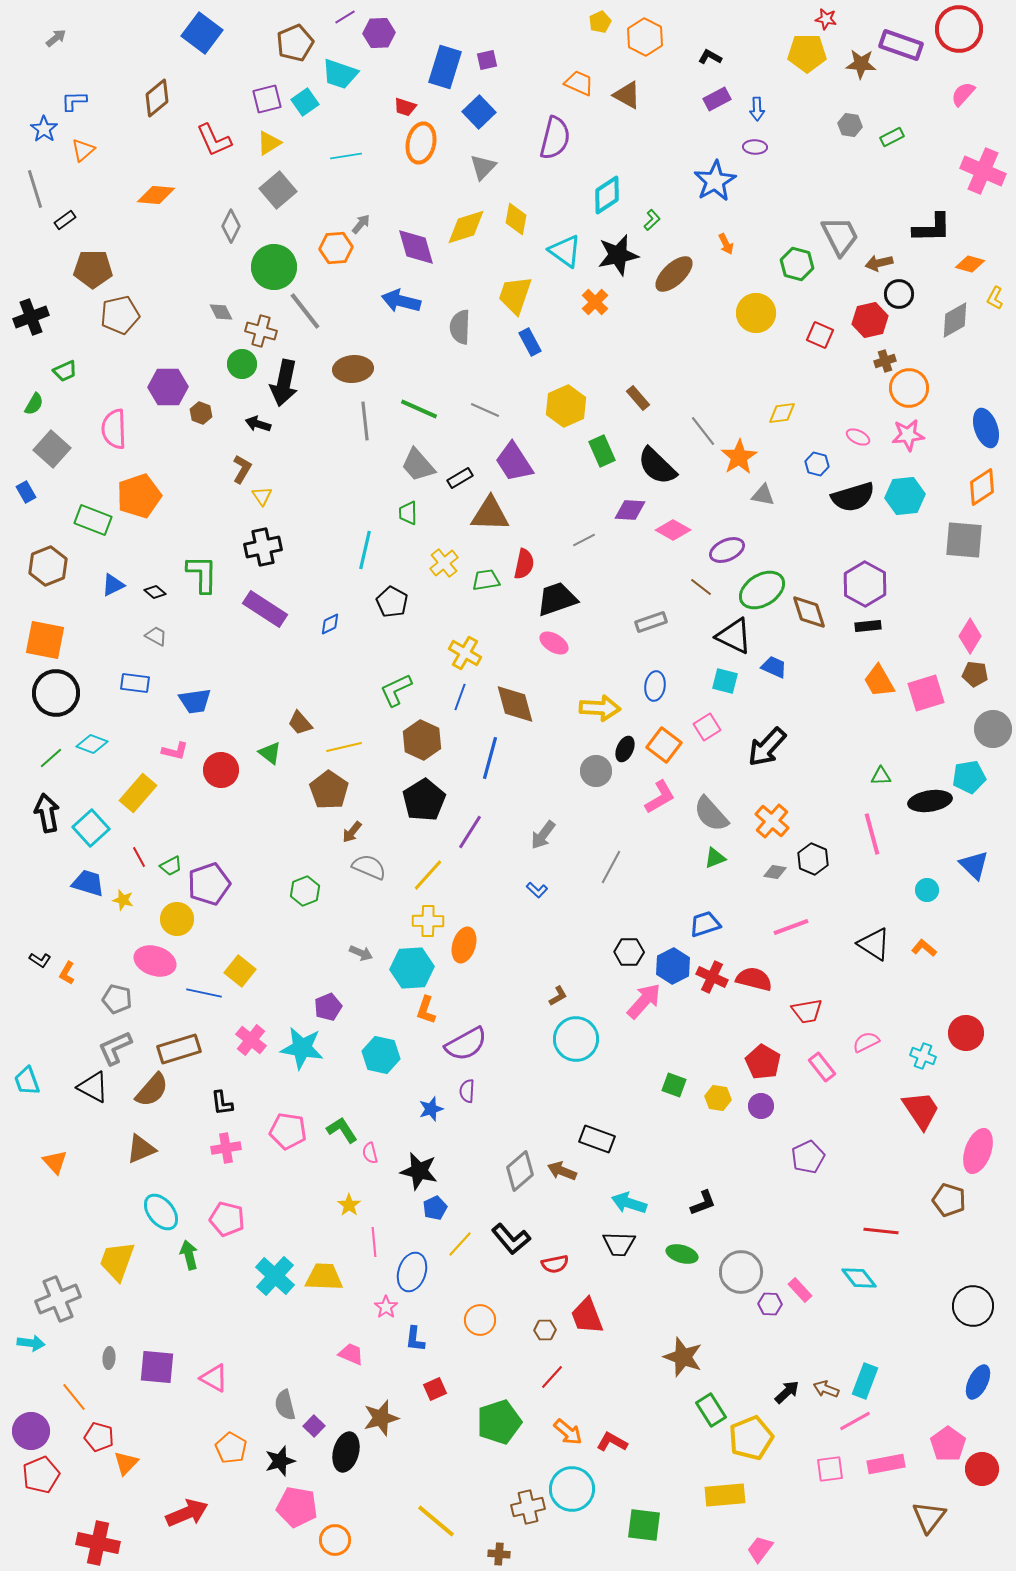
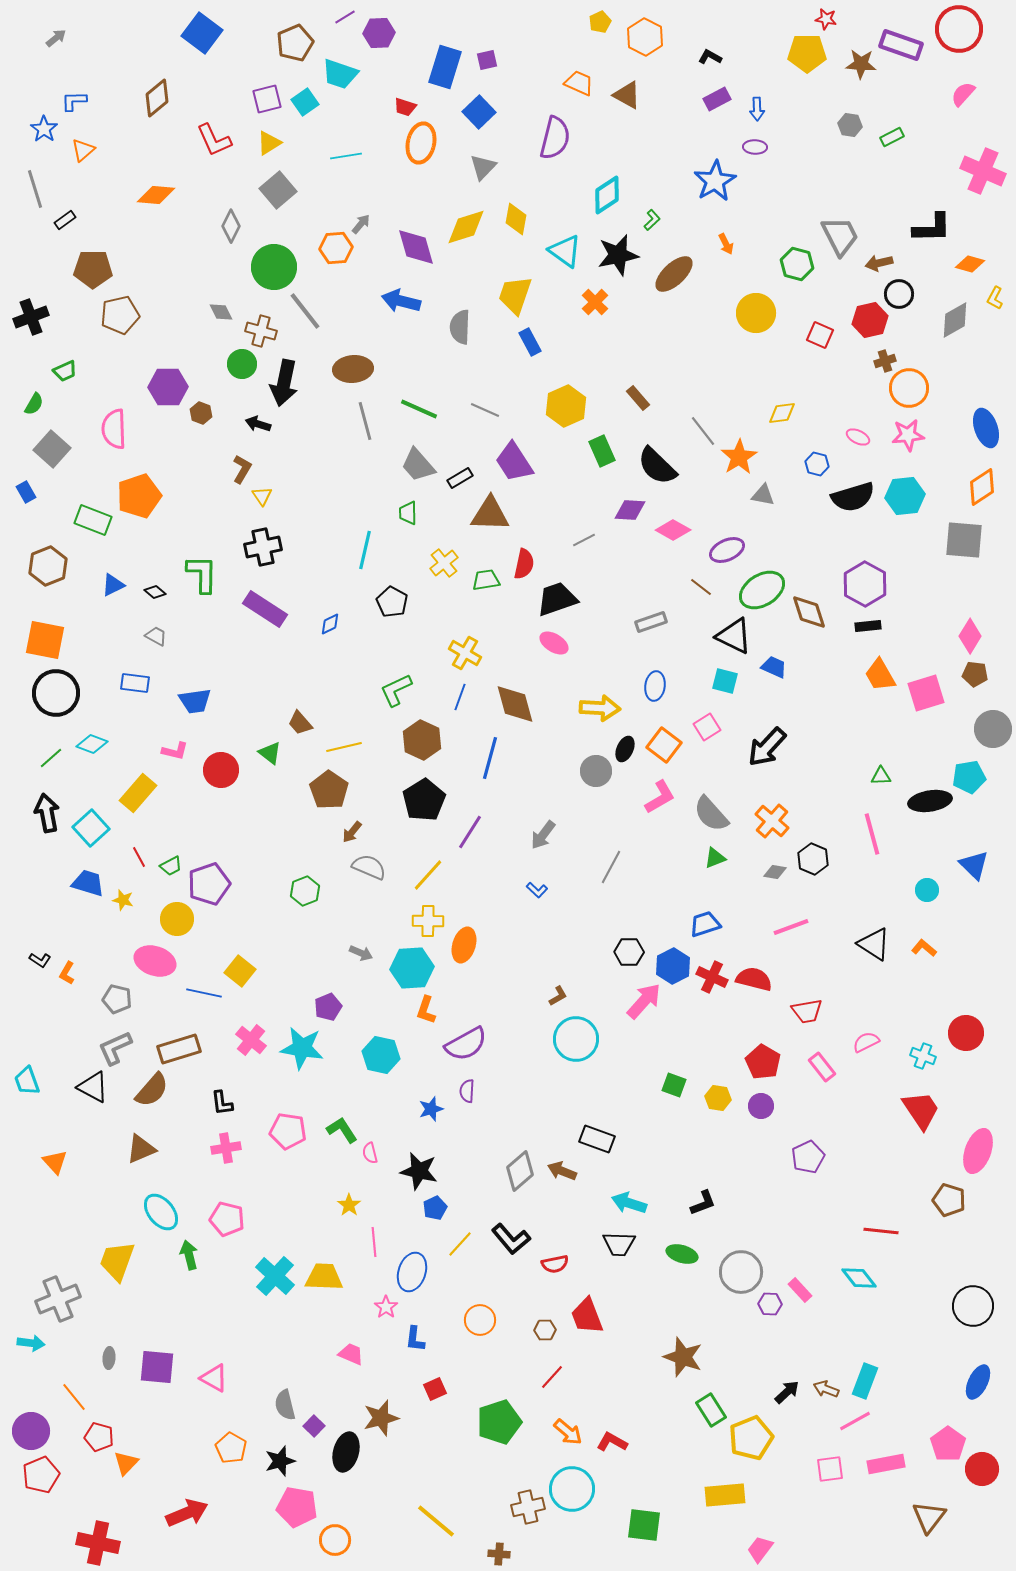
gray line at (365, 421): rotated 9 degrees counterclockwise
orange trapezoid at (879, 681): moved 1 px right, 6 px up
